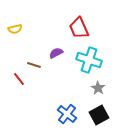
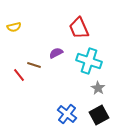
yellow semicircle: moved 1 px left, 2 px up
cyan cross: moved 1 px down
red line: moved 4 px up
